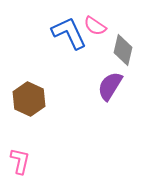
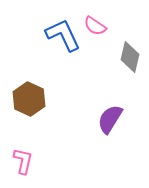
blue L-shape: moved 6 px left, 2 px down
gray diamond: moved 7 px right, 7 px down
purple semicircle: moved 33 px down
pink L-shape: moved 3 px right
